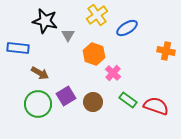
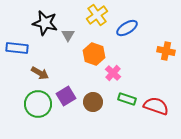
black star: moved 2 px down
blue rectangle: moved 1 px left
green rectangle: moved 1 px left, 1 px up; rotated 18 degrees counterclockwise
